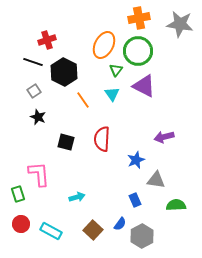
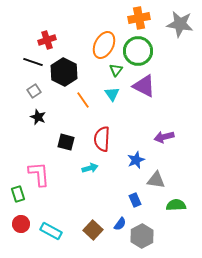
cyan arrow: moved 13 px right, 29 px up
